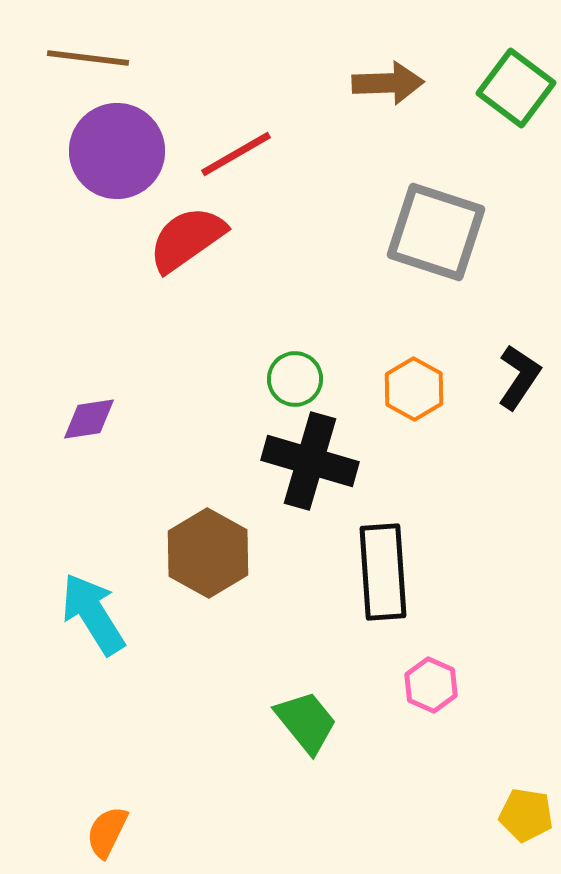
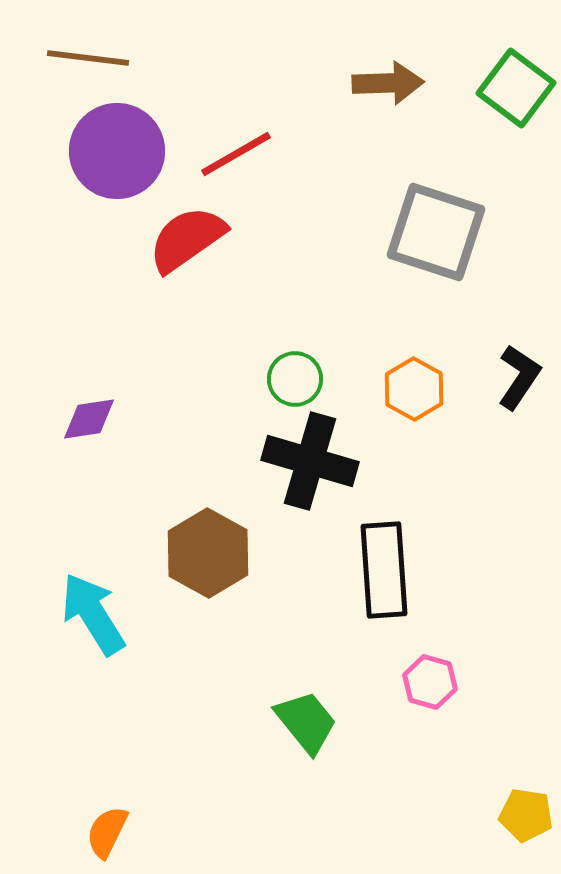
black rectangle: moved 1 px right, 2 px up
pink hexagon: moved 1 px left, 3 px up; rotated 8 degrees counterclockwise
